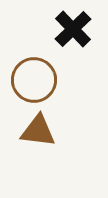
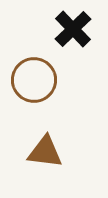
brown triangle: moved 7 px right, 21 px down
